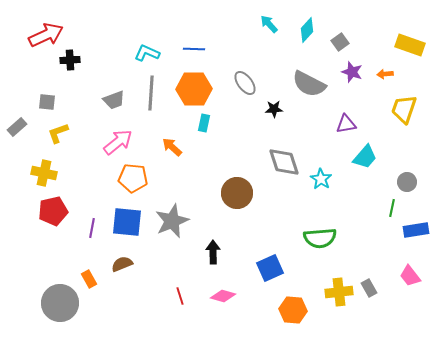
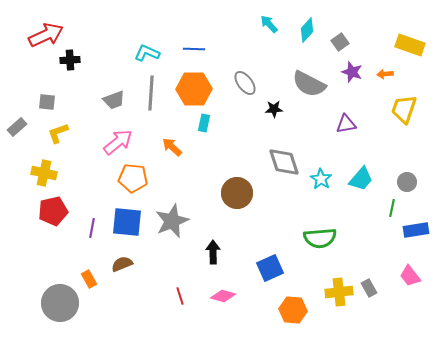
cyan trapezoid at (365, 157): moved 4 px left, 22 px down
